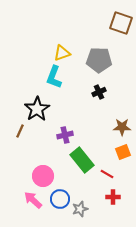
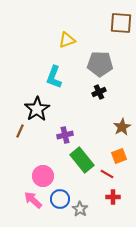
brown square: rotated 15 degrees counterclockwise
yellow triangle: moved 5 px right, 13 px up
gray pentagon: moved 1 px right, 4 px down
brown star: rotated 30 degrees counterclockwise
orange square: moved 4 px left, 4 px down
gray star: rotated 21 degrees counterclockwise
